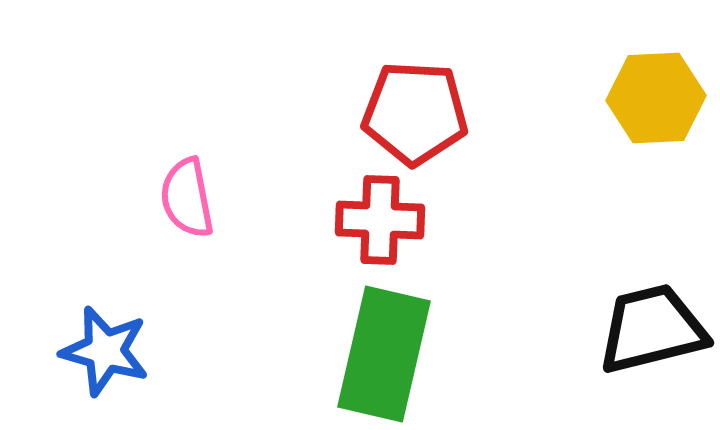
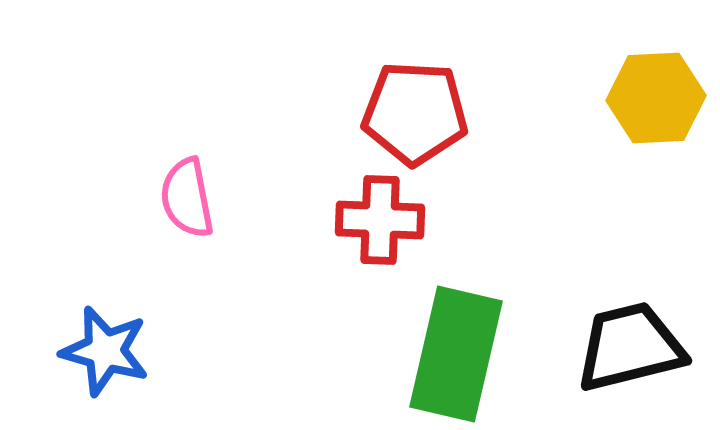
black trapezoid: moved 22 px left, 18 px down
green rectangle: moved 72 px right
